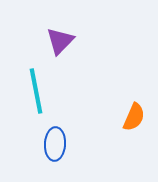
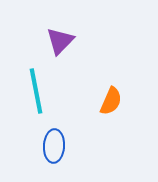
orange semicircle: moved 23 px left, 16 px up
blue ellipse: moved 1 px left, 2 px down
